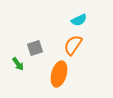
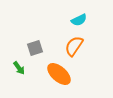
orange semicircle: moved 1 px right, 1 px down
green arrow: moved 1 px right, 4 px down
orange ellipse: rotated 65 degrees counterclockwise
